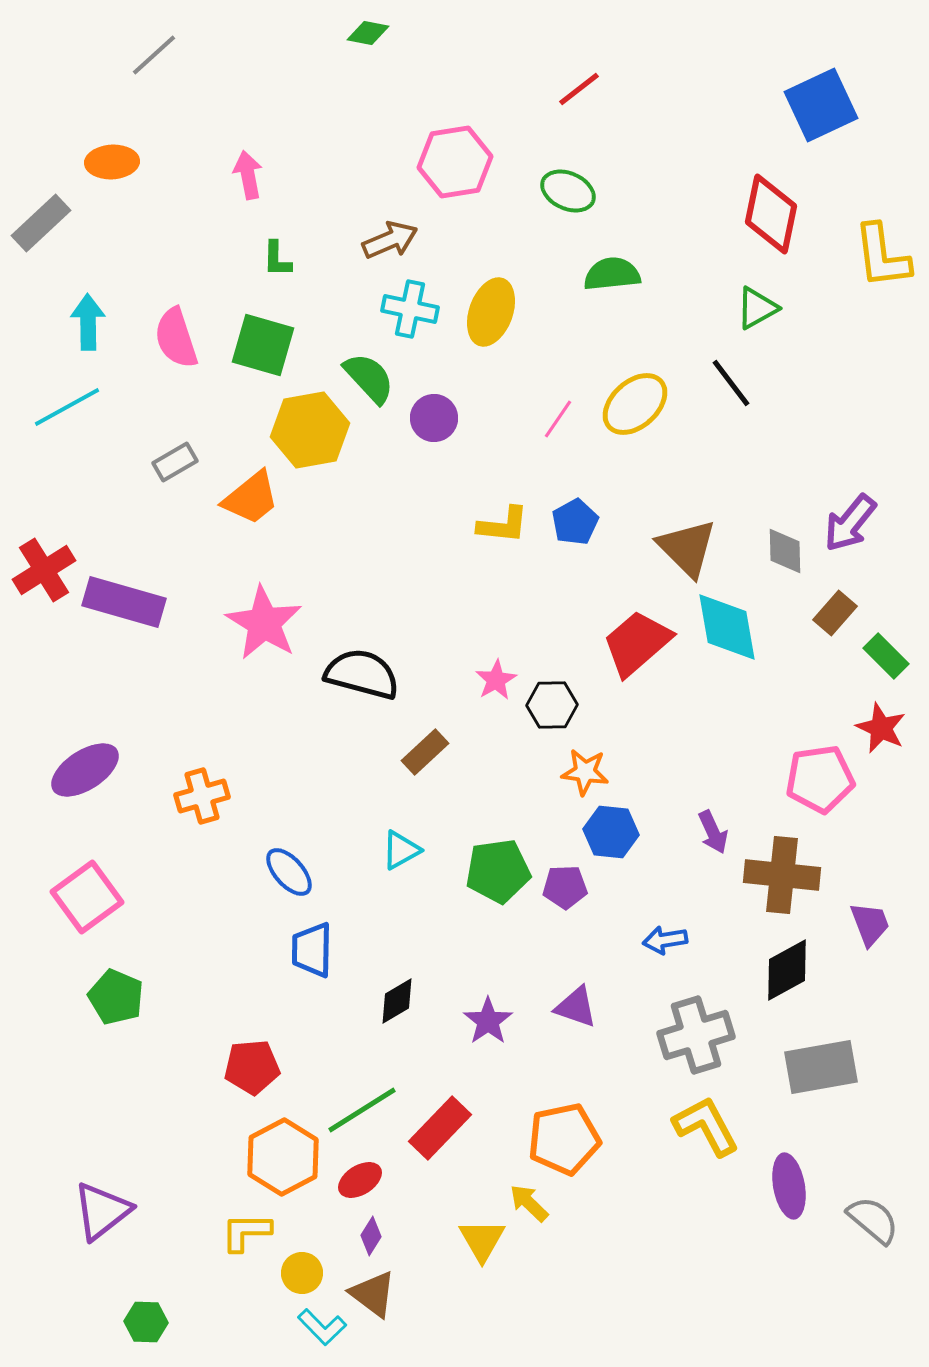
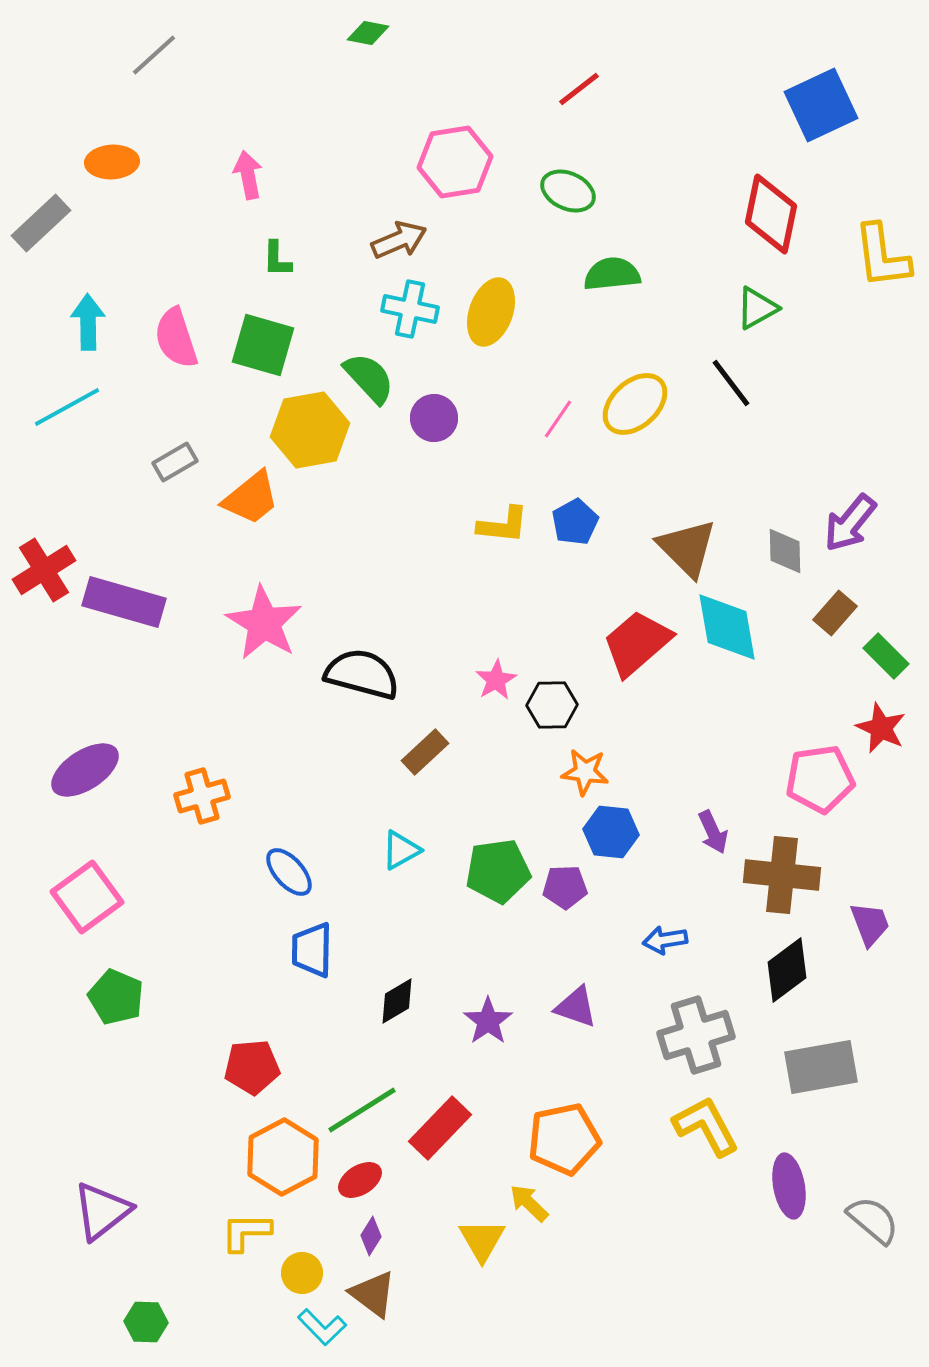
brown arrow at (390, 240): moved 9 px right
black diamond at (787, 970): rotated 8 degrees counterclockwise
